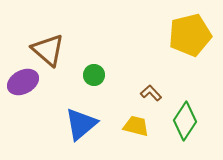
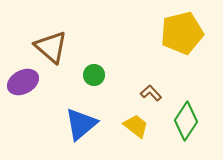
yellow pentagon: moved 8 px left, 2 px up
brown triangle: moved 3 px right, 3 px up
green diamond: moved 1 px right
yellow trapezoid: rotated 24 degrees clockwise
